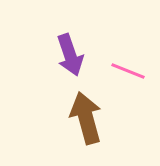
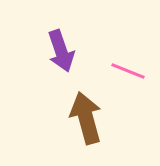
purple arrow: moved 9 px left, 4 px up
